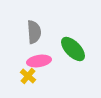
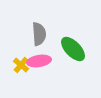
gray semicircle: moved 5 px right, 2 px down
yellow cross: moved 7 px left, 11 px up
